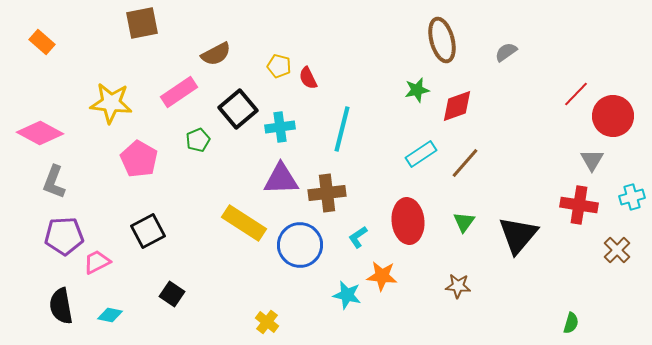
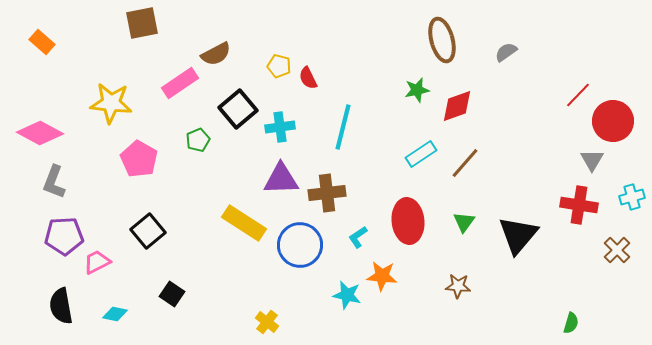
pink rectangle at (179, 92): moved 1 px right, 9 px up
red line at (576, 94): moved 2 px right, 1 px down
red circle at (613, 116): moved 5 px down
cyan line at (342, 129): moved 1 px right, 2 px up
black square at (148, 231): rotated 12 degrees counterclockwise
cyan diamond at (110, 315): moved 5 px right, 1 px up
